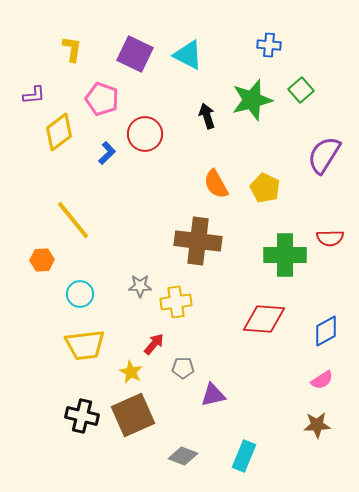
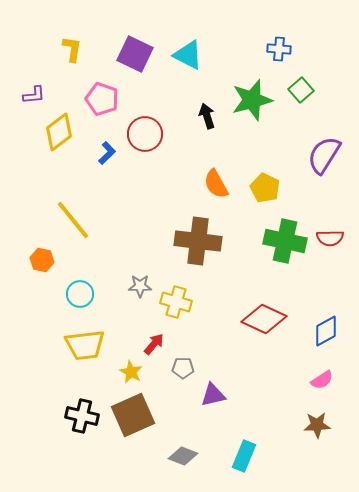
blue cross: moved 10 px right, 4 px down
green cross: moved 14 px up; rotated 12 degrees clockwise
orange hexagon: rotated 15 degrees clockwise
yellow cross: rotated 24 degrees clockwise
red diamond: rotated 21 degrees clockwise
